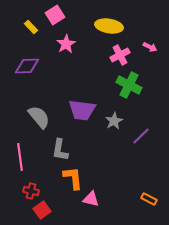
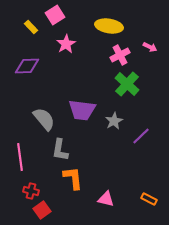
green cross: moved 2 px left, 1 px up; rotated 15 degrees clockwise
gray semicircle: moved 5 px right, 2 px down
pink triangle: moved 15 px right
